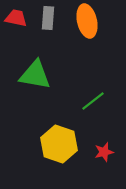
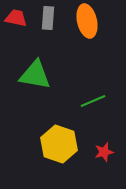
green line: rotated 15 degrees clockwise
